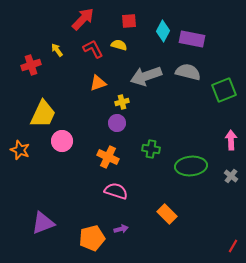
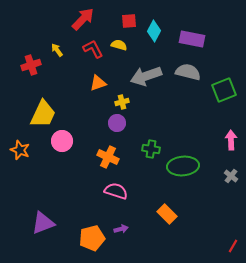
cyan diamond: moved 9 px left
green ellipse: moved 8 px left
